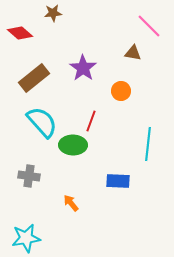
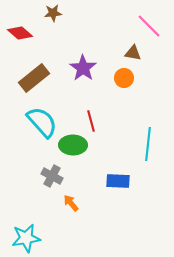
orange circle: moved 3 px right, 13 px up
red line: rotated 35 degrees counterclockwise
gray cross: moved 23 px right; rotated 20 degrees clockwise
